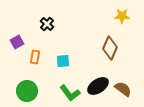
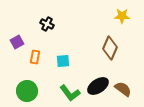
black cross: rotated 16 degrees counterclockwise
